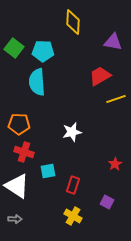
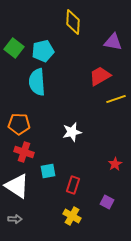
cyan pentagon: rotated 15 degrees counterclockwise
yellow cross: moved 1 px left
